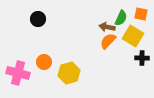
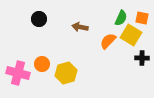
orange square: moved 1 px right, 4 px down
black circle: moved 1 px right
brown arrow: moved 27 px left
yellow square: moved 2 px left, 1 px up
orange circle: moved 2 px left, 2 px down
yellow hexagon: moved 3 px left
